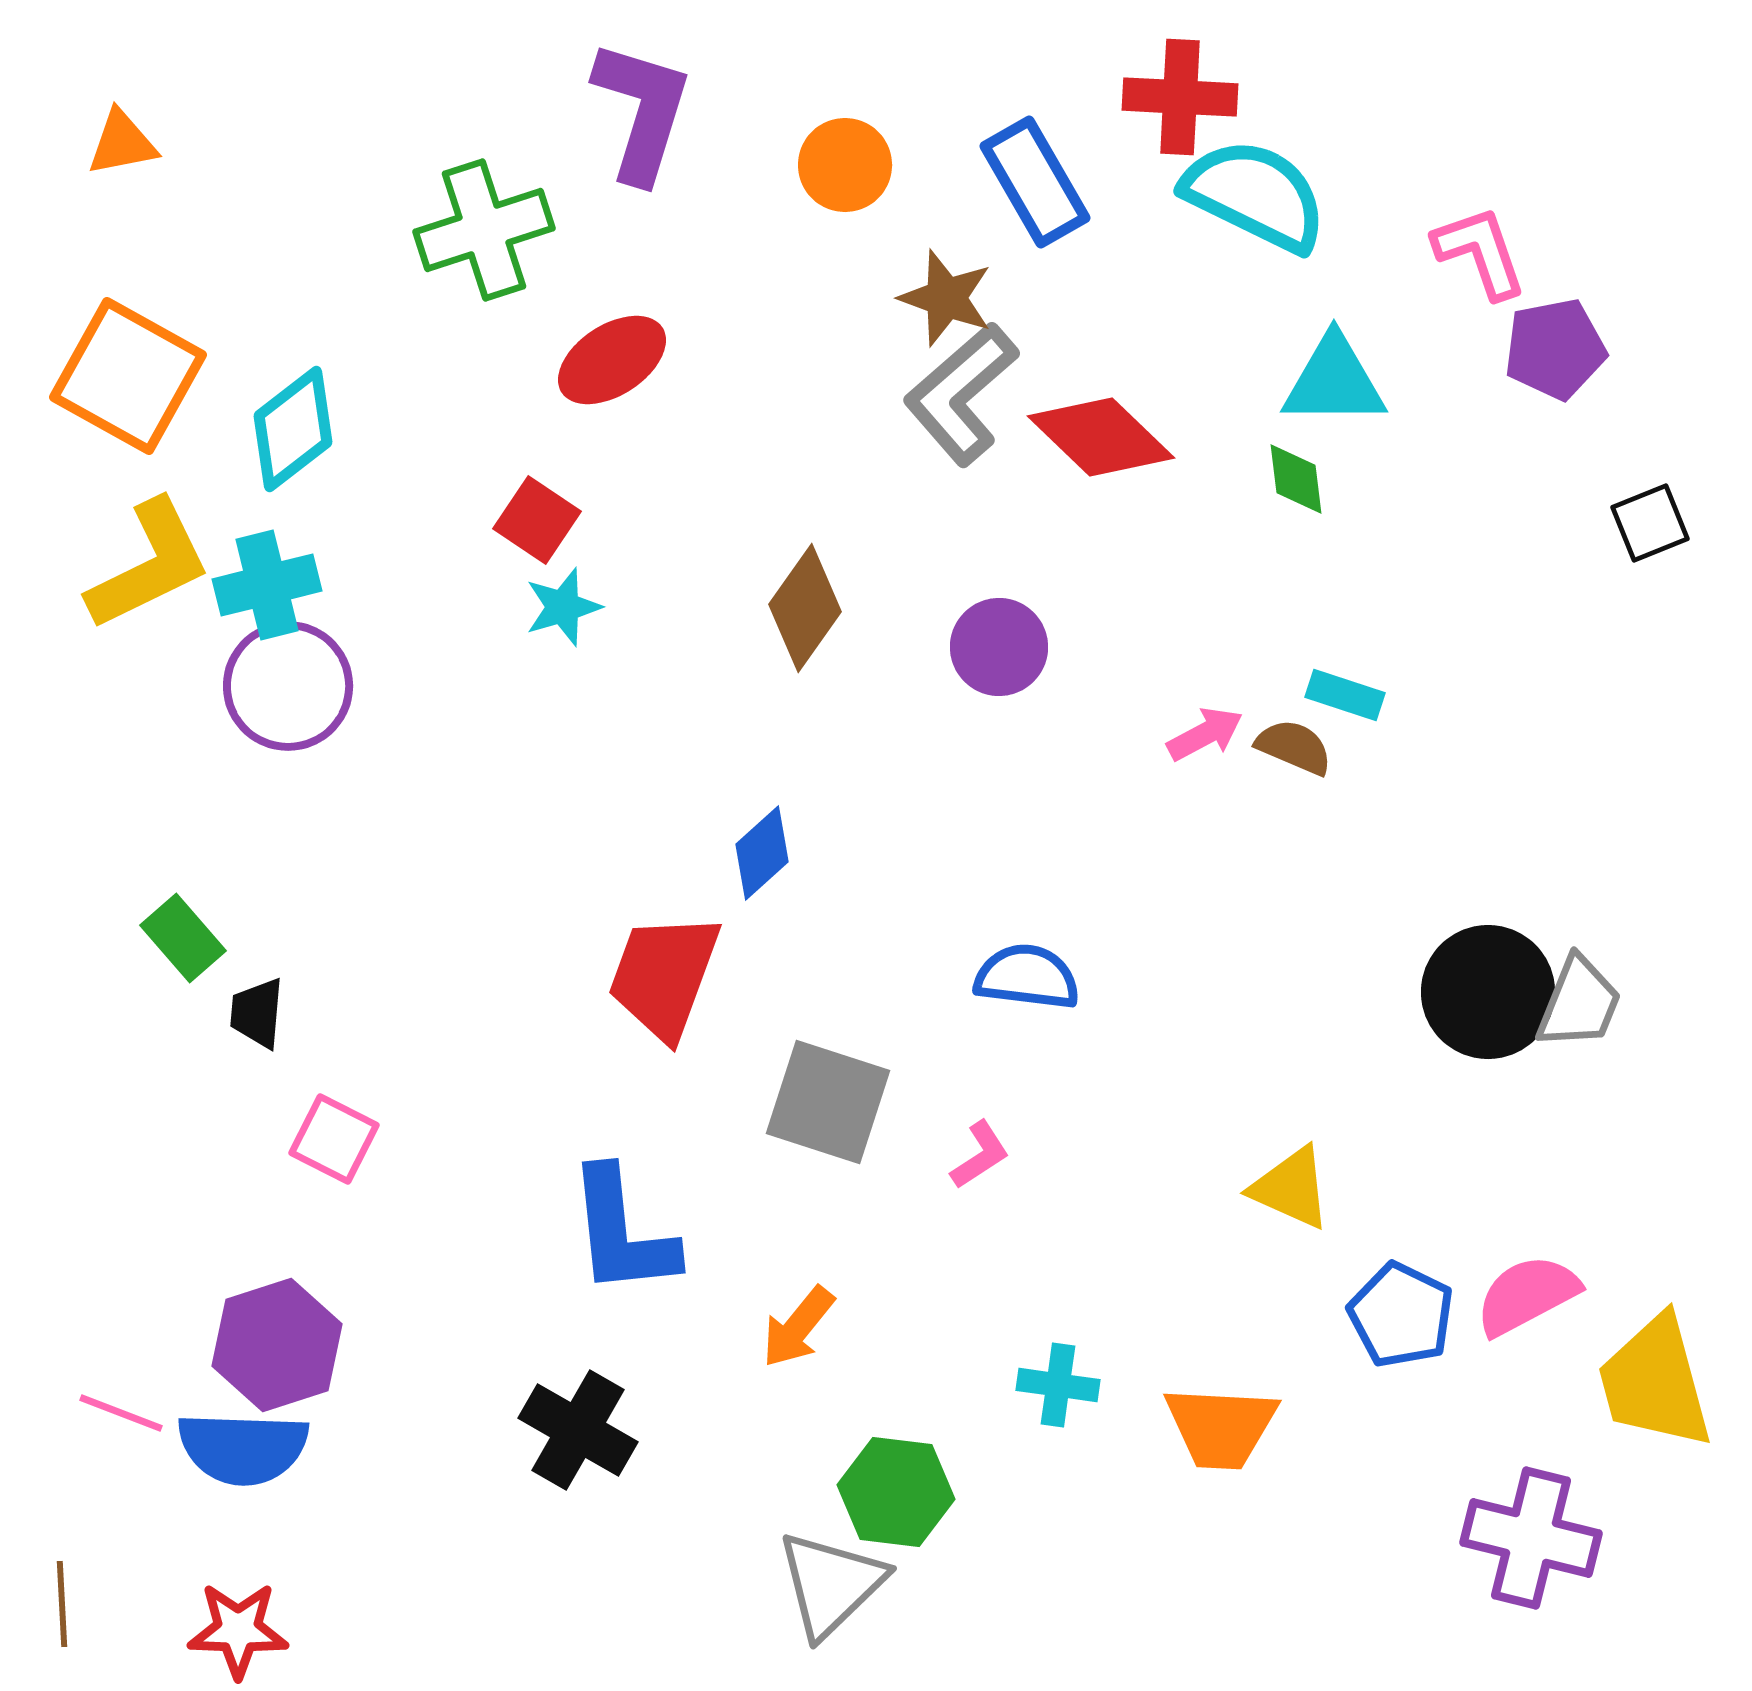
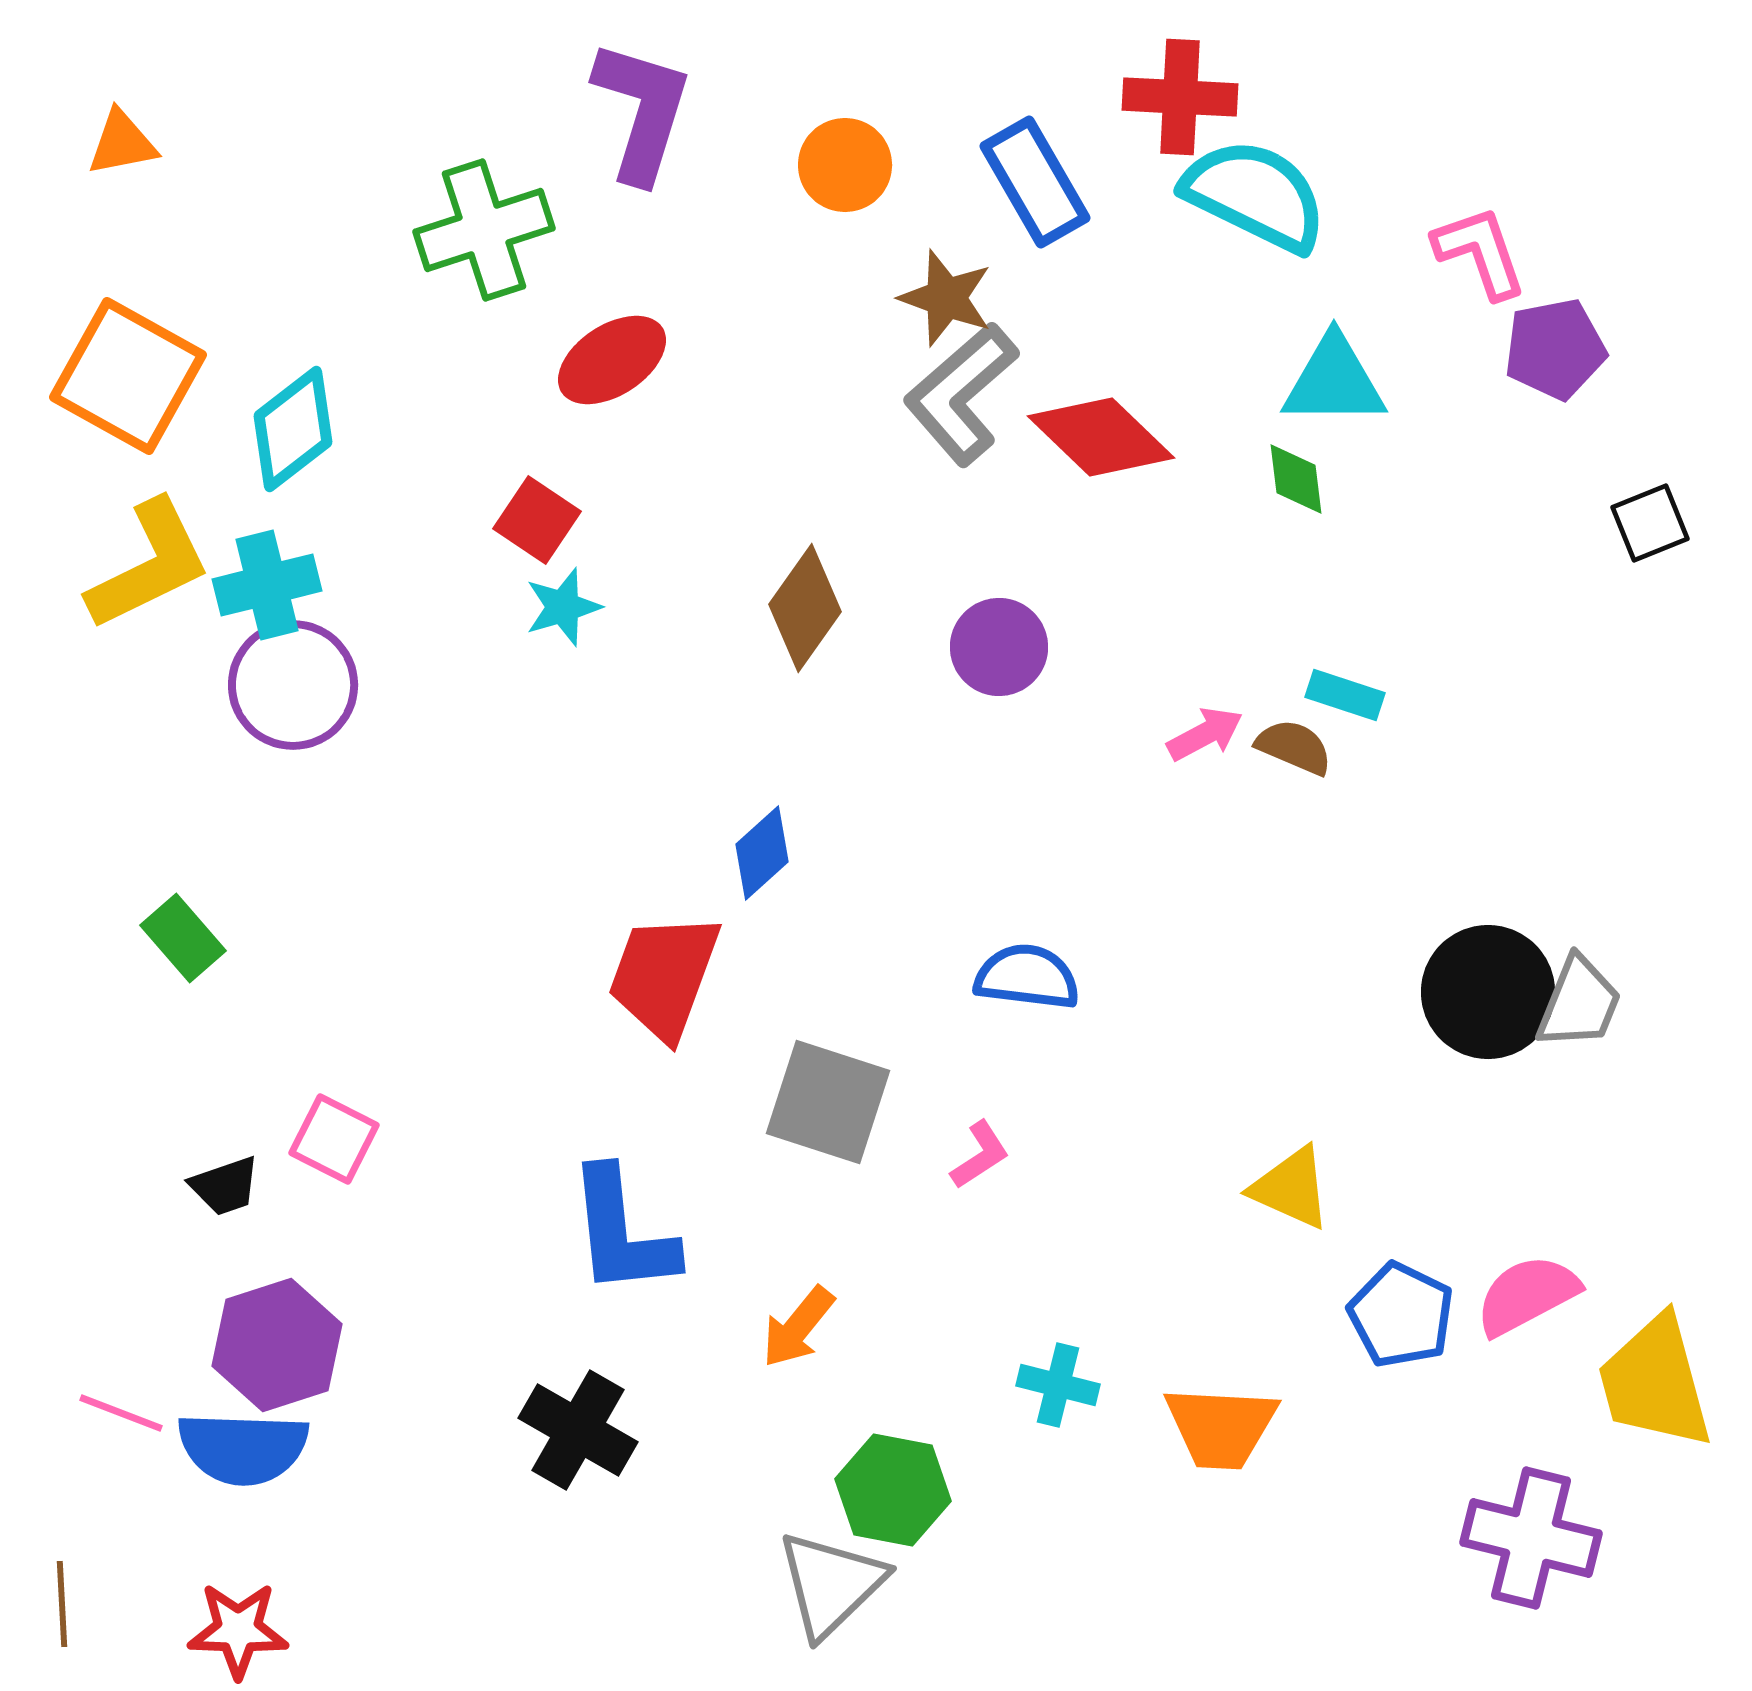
purple circle at (288, 686): moved 5 px right, 1 px up
black trapezoid at (257, 1013): moved 32 px left, 173 px down; rotated 114 degrees counterclockwise
cyan cross at (1058, 1385): rotated 6 degrees clockwise
green hexagon at (896, 1492): moved 3 px left, 2 px up; rotated 4 degrees clockwise
